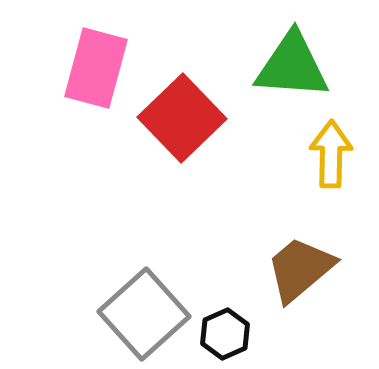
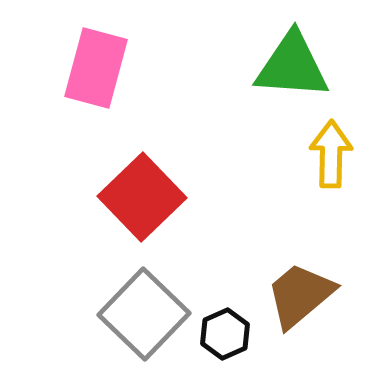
red square: moved 40 px left, 79 px down
brown trapezoid: moved 26 px down
gray square: rotated 4 degrees counterclockwise
